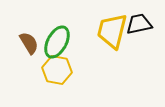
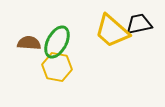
yellow trapezoid: rotated 63 degrees counterclockwise
brown semicircle: rotated 55 degrees counterclockwise
yellow hexagon: moved 3 px up
